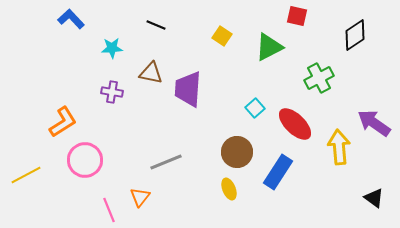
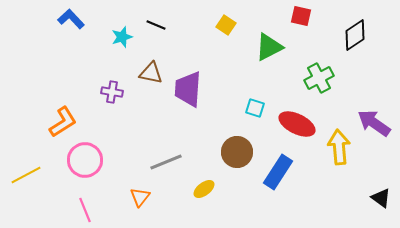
red square: moved 4 px right
yellow square: moved 4 px right, 11 px up
cyan star: moved 10 px right, 11 px up; rotated 15 degrees counterclockwise
cyan square: rotated 30 degrees counterclockwise
red ellipse: moved 2 px right; rotated 18 degrees counterclockwise
yellow ellipse: moved 25 px left; rotated 75 degrees clockwise
black triangle: moved 7 px right
pink line: moved 24 px left
